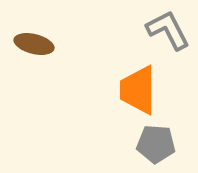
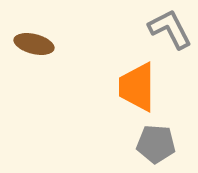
gray L-shape: moved 2 px right, 1 px up
orange trapezoid: moved 1 px left, 3 px up
